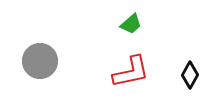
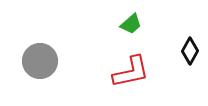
black diamond: moved 24 px up
